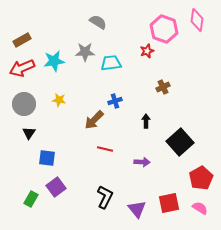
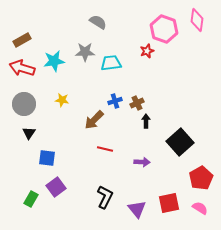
red arrow: rotated 40 degrees clockwise
brown cross: moved 26 px left, 16 px down
yellow star: moved 3 px right
